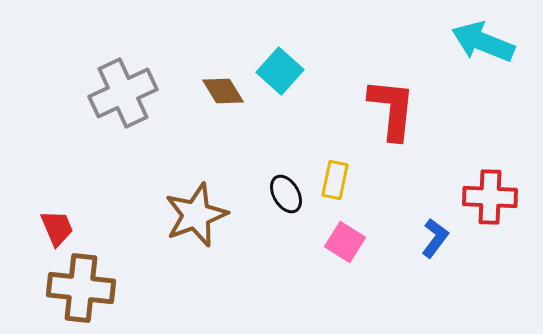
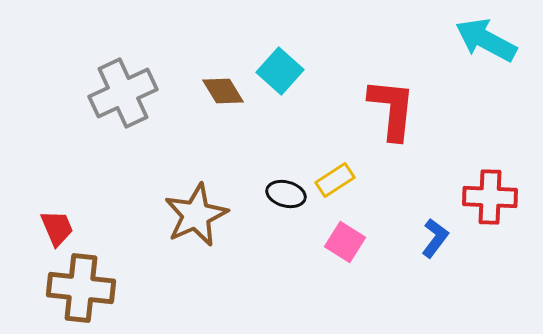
cyan arrow: moved 3 px right, 2 px up; rotated 6 degrees clockwise
yellow rectangle: rotated 45 degrees clockwise
black ellipse: rotated 45 degrees counterclockwise
brown star: rotated 4 degrees counterclockwise
